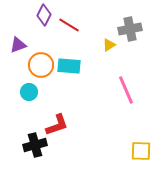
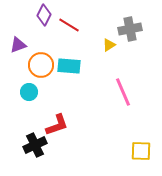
pink line: moved 3 px left, 2 px down
black cross: rotated 10 degrees counterclockwise
